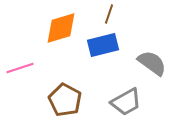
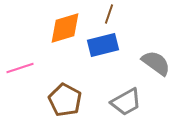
orange diamond: moved 4 px right
gray semicircle: moved 4 px right
